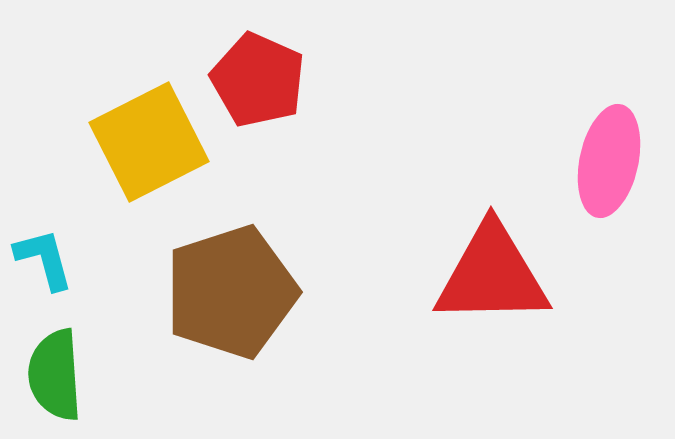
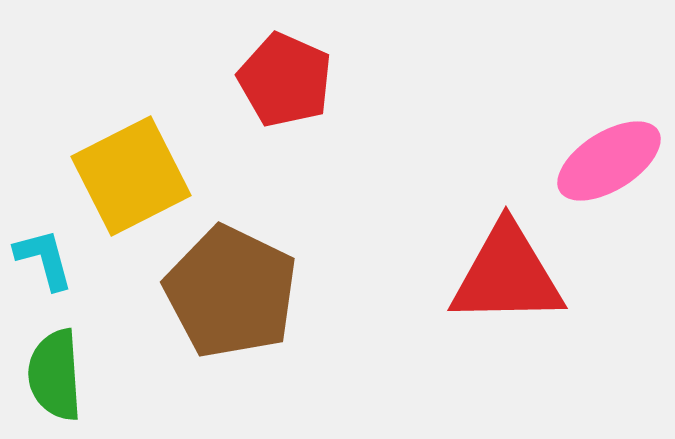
red pentagon: moved 27 px right
yellow square: moved 18 px left, 34 px down
pink ellipse: rotated 46 degrees clockwise
red triangle: moved 15 px right
brown pentagon: rotated 28 degrees counterclockwise
